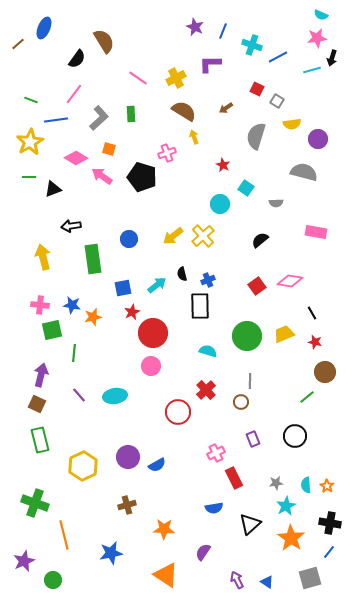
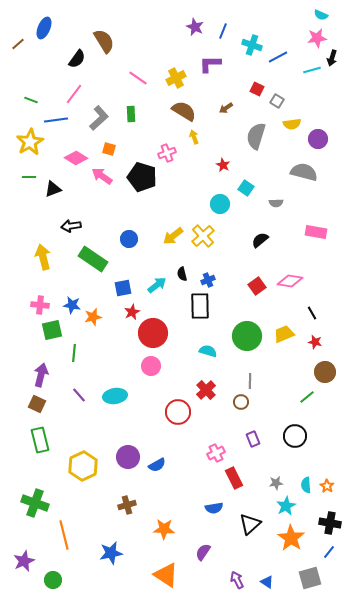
green rectangle at (93, 259): rotated 48 degrees counterclockwise
